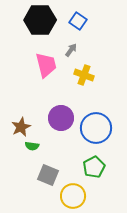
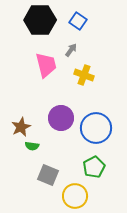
yellow circle: moved 2 px right
